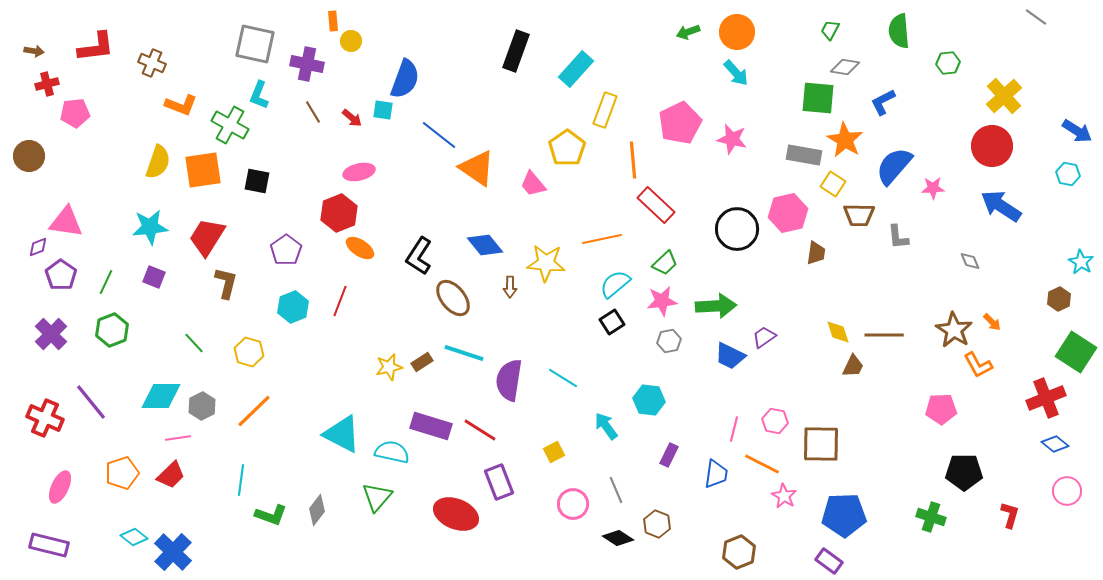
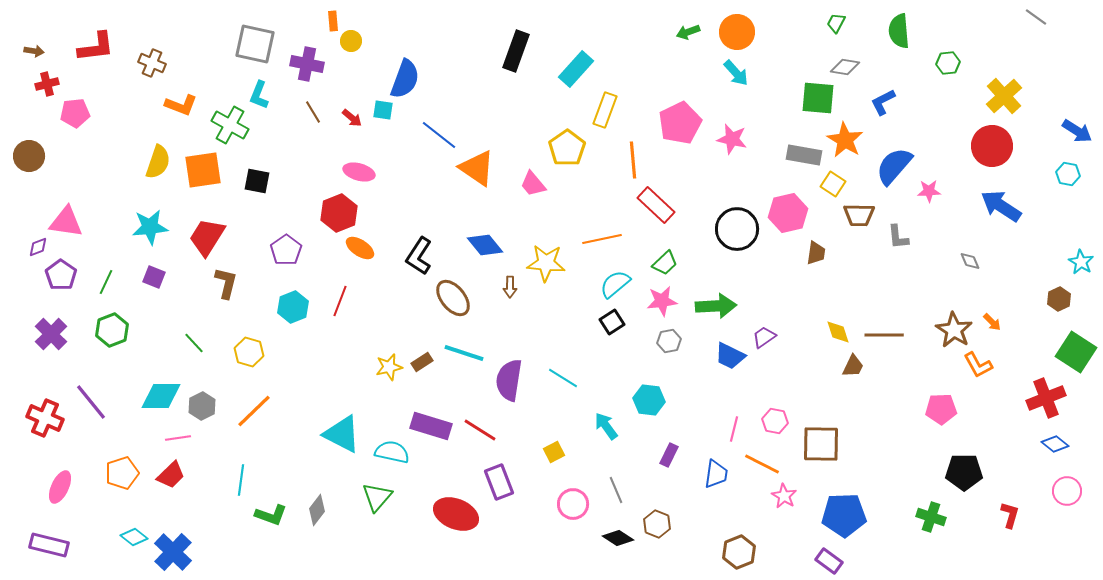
green trapezoid at (830, 30): moved 6 px right, 7 px up
pink ellipse at (359, 172): rotated 28 degrees clockwise
pink star at (933, 188): moved 4 px left, 3 px down
